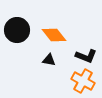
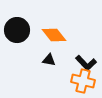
black L-shape: moved 7 px down; rotated 25 degrees clockwise
orange cross: rotated 15 degrees counterclockwise
